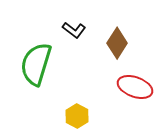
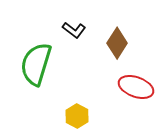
red ellipse: moved 1 px right
